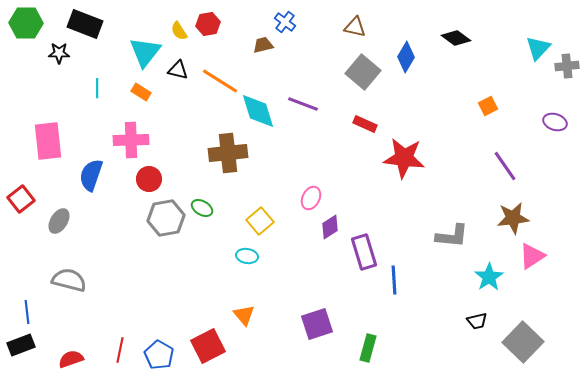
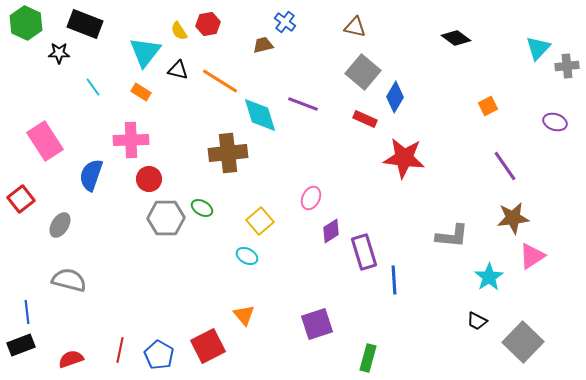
green hexagon at (26, 23): rotated 24 degrees clockwise
blue diamond at (406, 57): moved 11 px left, 40 px down
cyan line at (97, 88): moved 4 px left, 1 px up; rotated 36 degrees counterclockwise
cyan diamond at (258, 111): moved 2 px right, 4 px down
red rectangle at (365, 124): moved 5 px up
pink rectangle at (48, 141): moved 3 px left; rotated 27 degrees counterclockwise
gray hexagon at (166, 218): rotated 9 degrees clockwise
gray ellipse at (59, 221): moved 1 px right, 4 px down
purple diamond at (330, 227): moved 1 px right, 4 px down
cyan ellipse at (247, 256): rotated 20 degrees clockwise
black trapezoid at (477, 321): rotated 40 degrees clockwise
green rectangle at (368, 348): moved 10 px down
